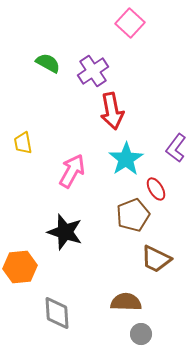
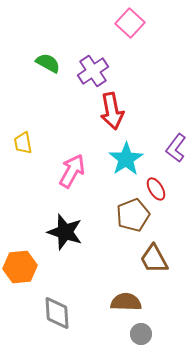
brown trapezoid: moved 2 px left; rotated 36 degrees clockwise
